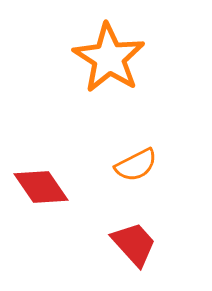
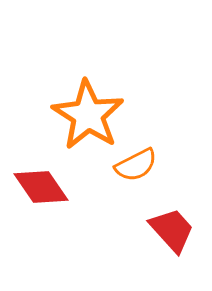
orange star: moved 21 px left, 57 px down
red trapezoid: moved 38 px right, 14 px up
